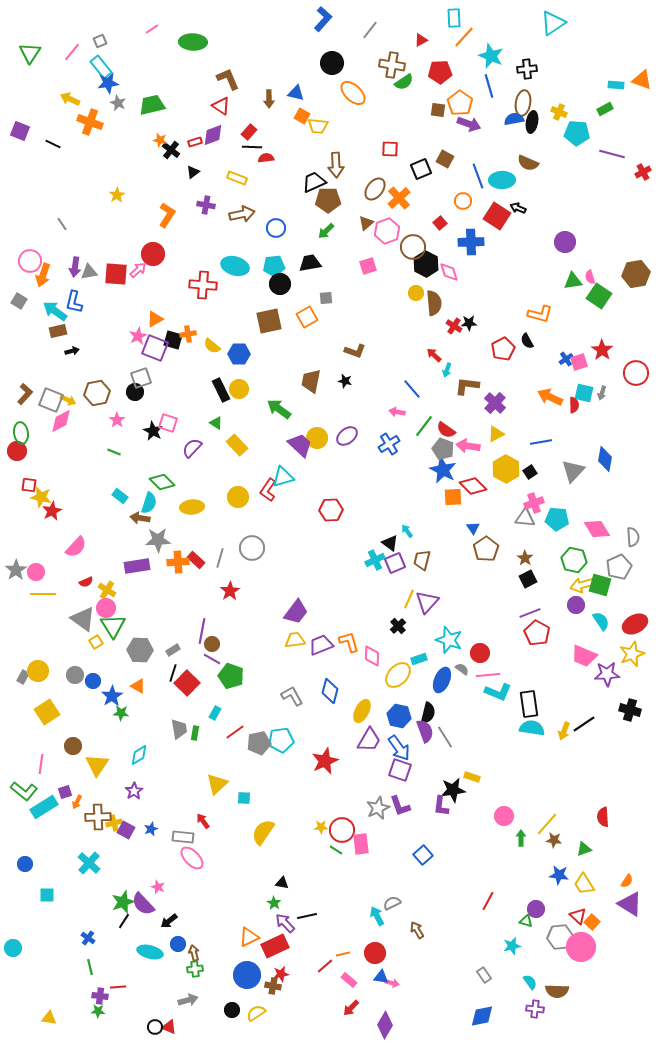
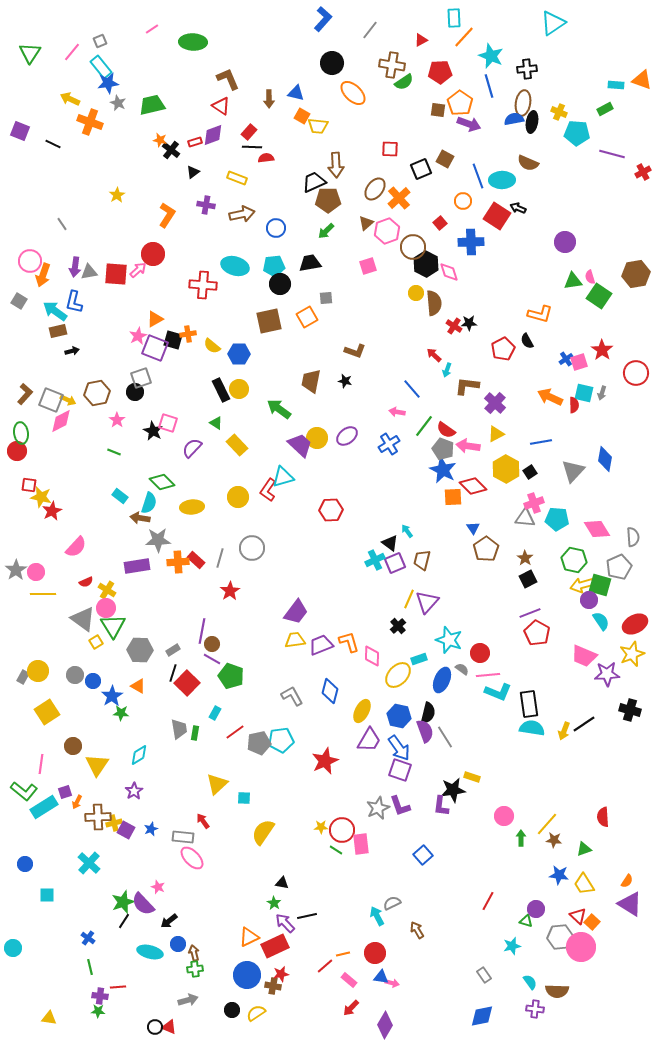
purple circle at (576, 605): moved 13 px right, 5 px up
